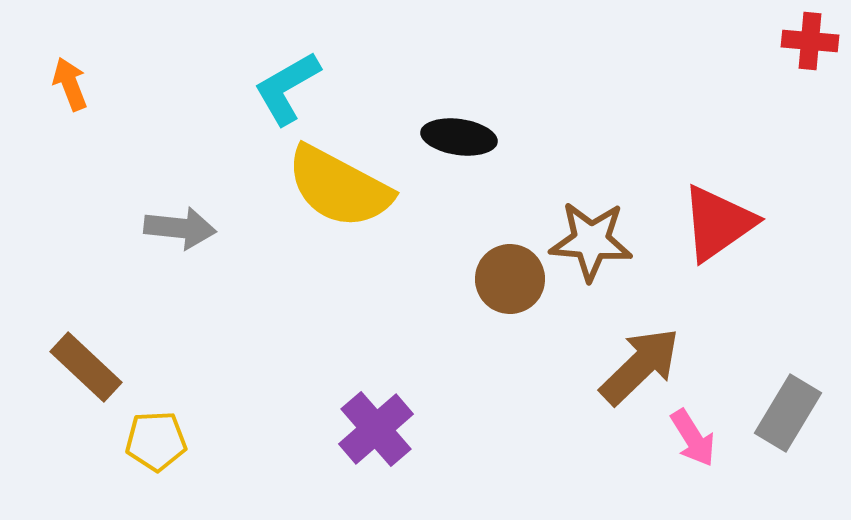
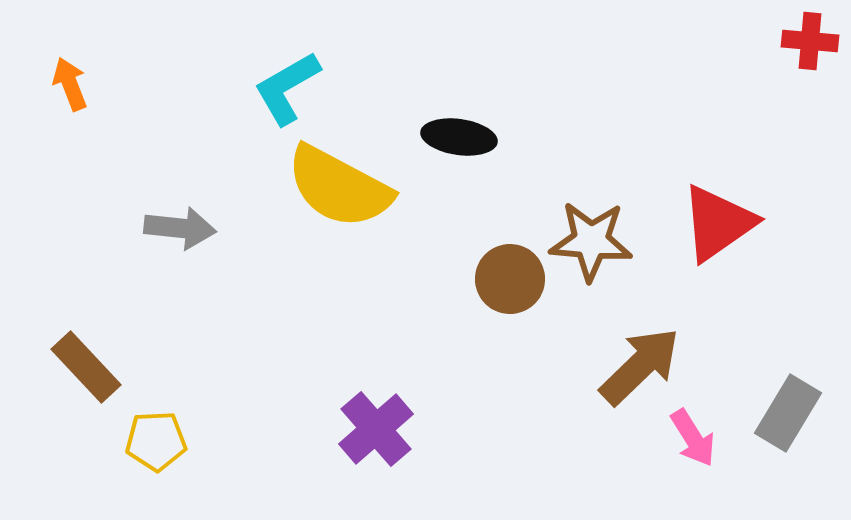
brown rectangle: rotated 4 degrees clockwise
